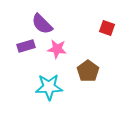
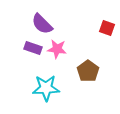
purple rectangle: moved 7 px right, 2 px down; rotated 36 degrees clockwise
cyan star: moved 3 px left, 1 px down
